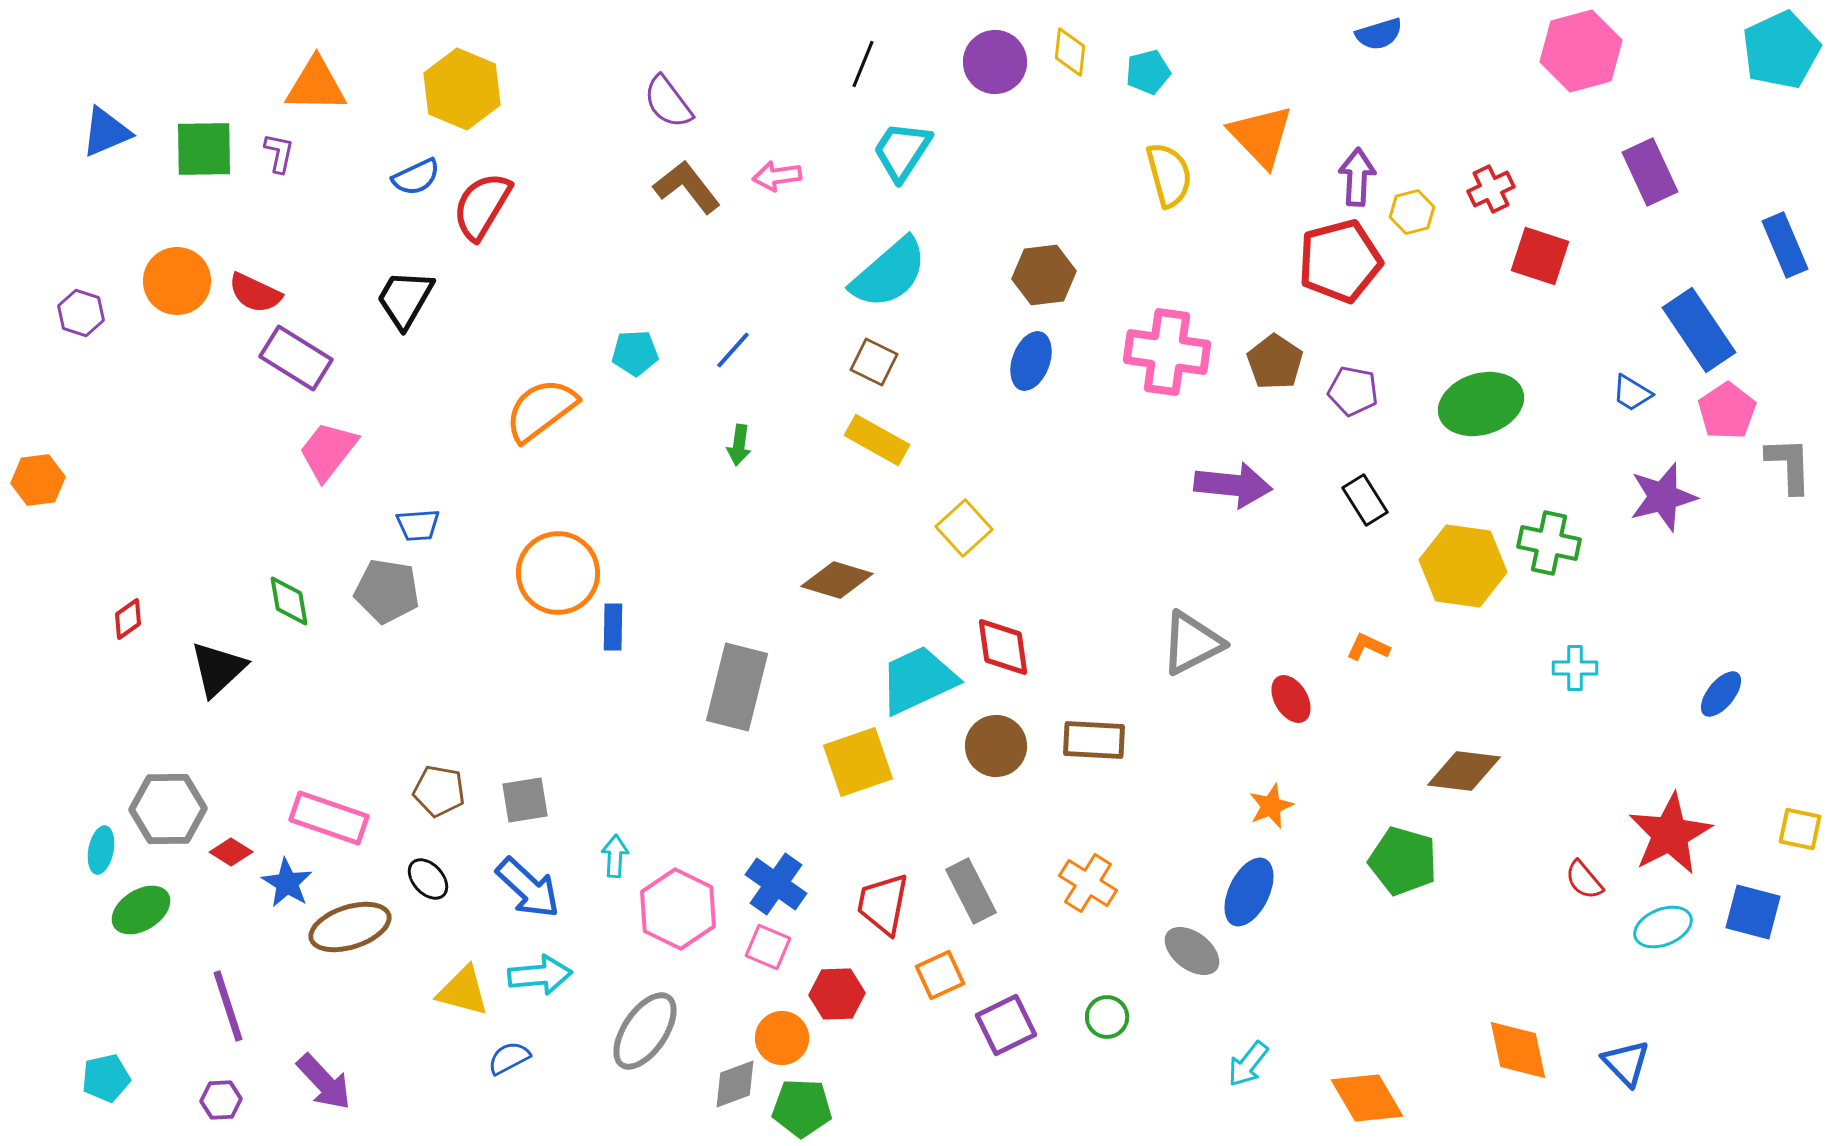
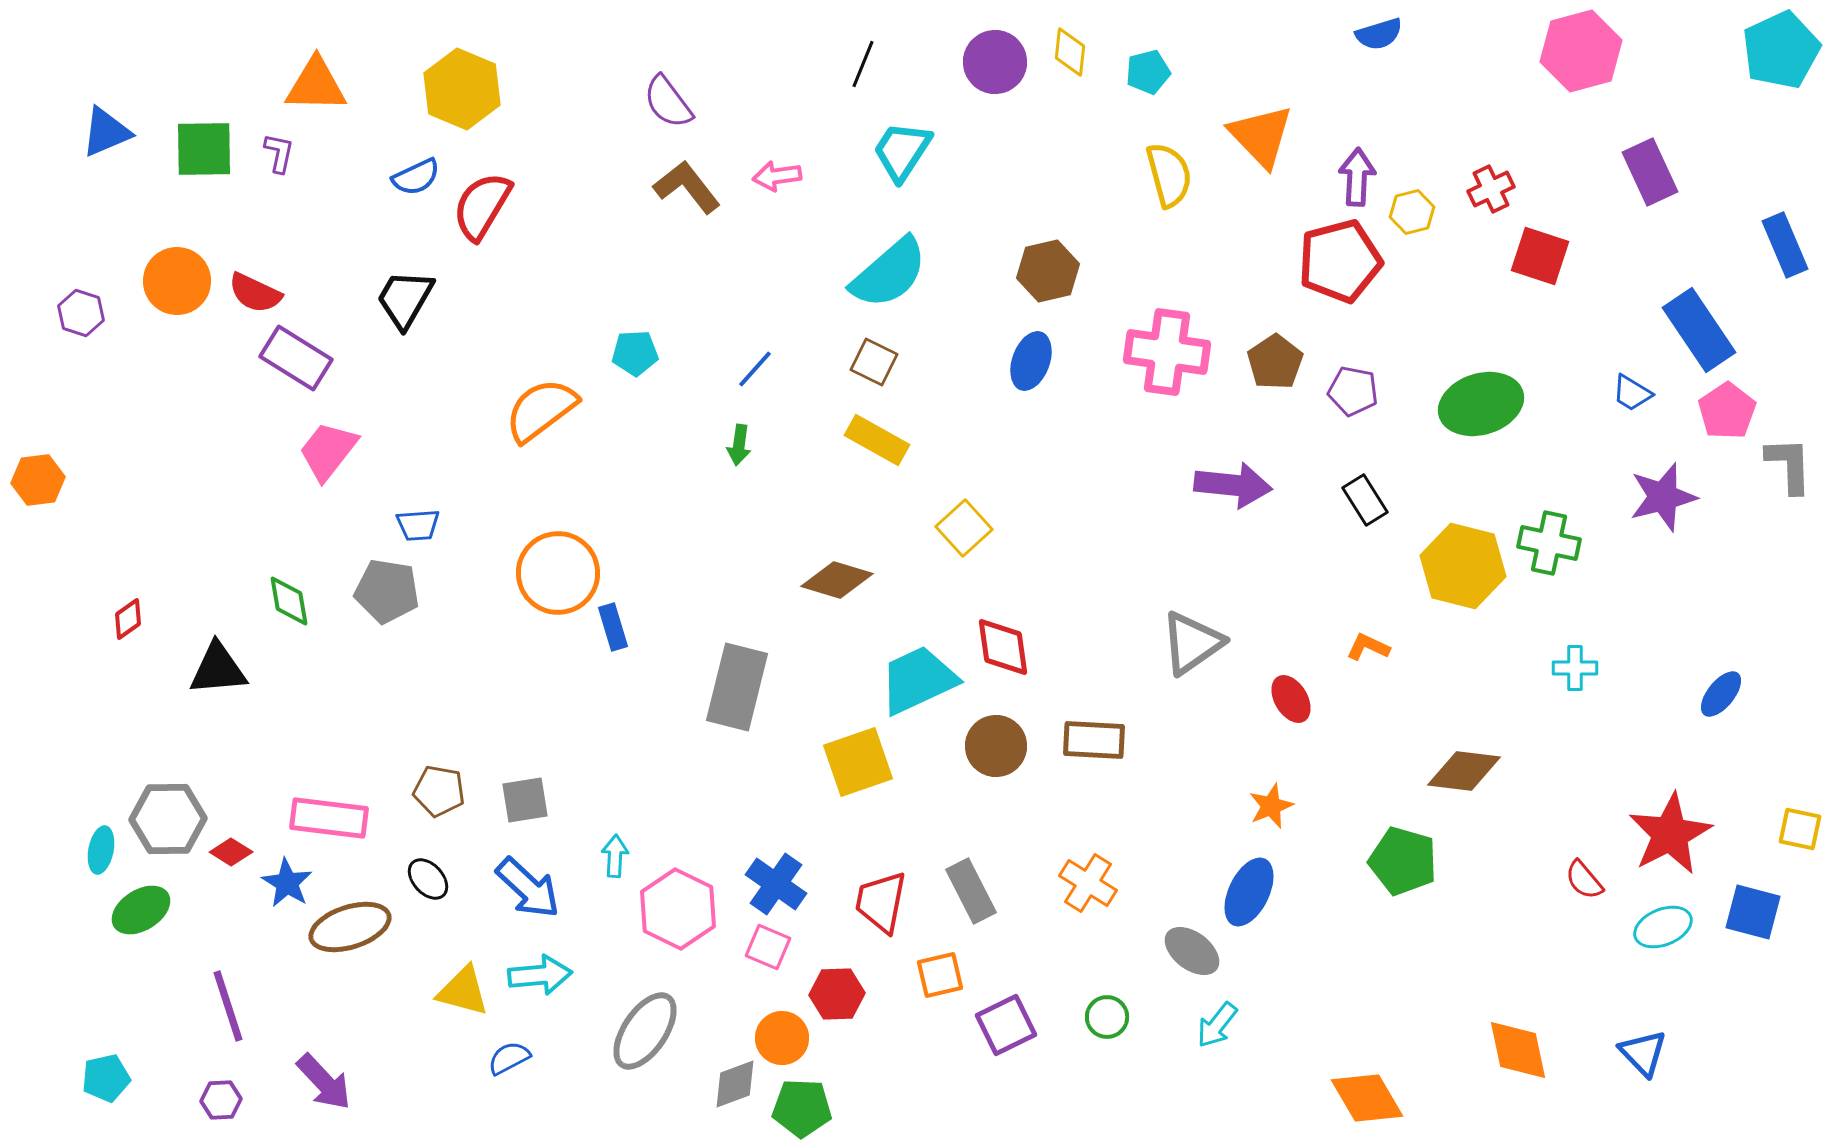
brown hexagon at (1044, 275): moved 4 px right, 4 px up; rotated 6 degrees counterclockwise
blue line at (733, 350): moved 22 px right, 19 px down
brown pentagon at (1275, 362): rotated 4 degrees clockwise
yellow hexagon at (1463, 566): rotated 6 degrees clockwise
blue rectangle at (613, 627): rotated 18 degrees counterclockwise
gray triangle at (1192, 643): rotated 8 degrees counterclockwise
black triangle at (218, 669): rotated 38 degrees clockwise
gray hexagon at (168, 809): moved 10 px down
pink rectangle at (329, 818): rotated 12 degrees counterclockwise
red trapezoid at (883, 904): moved 2 px left, 2 px up
orange square at (940, 975): rotated 12 degrees clockwise
blue triangle at (1626, 1063): moved 17 px right, 10 px up
cyan arrow at (1248, 1064): moved 31 px left, 39 px up
